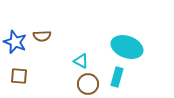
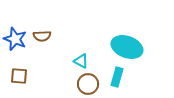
blue star: moved 3 px up
